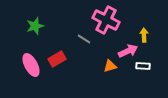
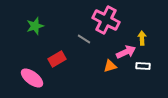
yellow arrow: moved 2 px left, 3 px down
pink arrow: moved 2 px left, 1 px down
pink ellipse: moved 1 px right, 13 px down; rotated 25 degrees counterclockwise
